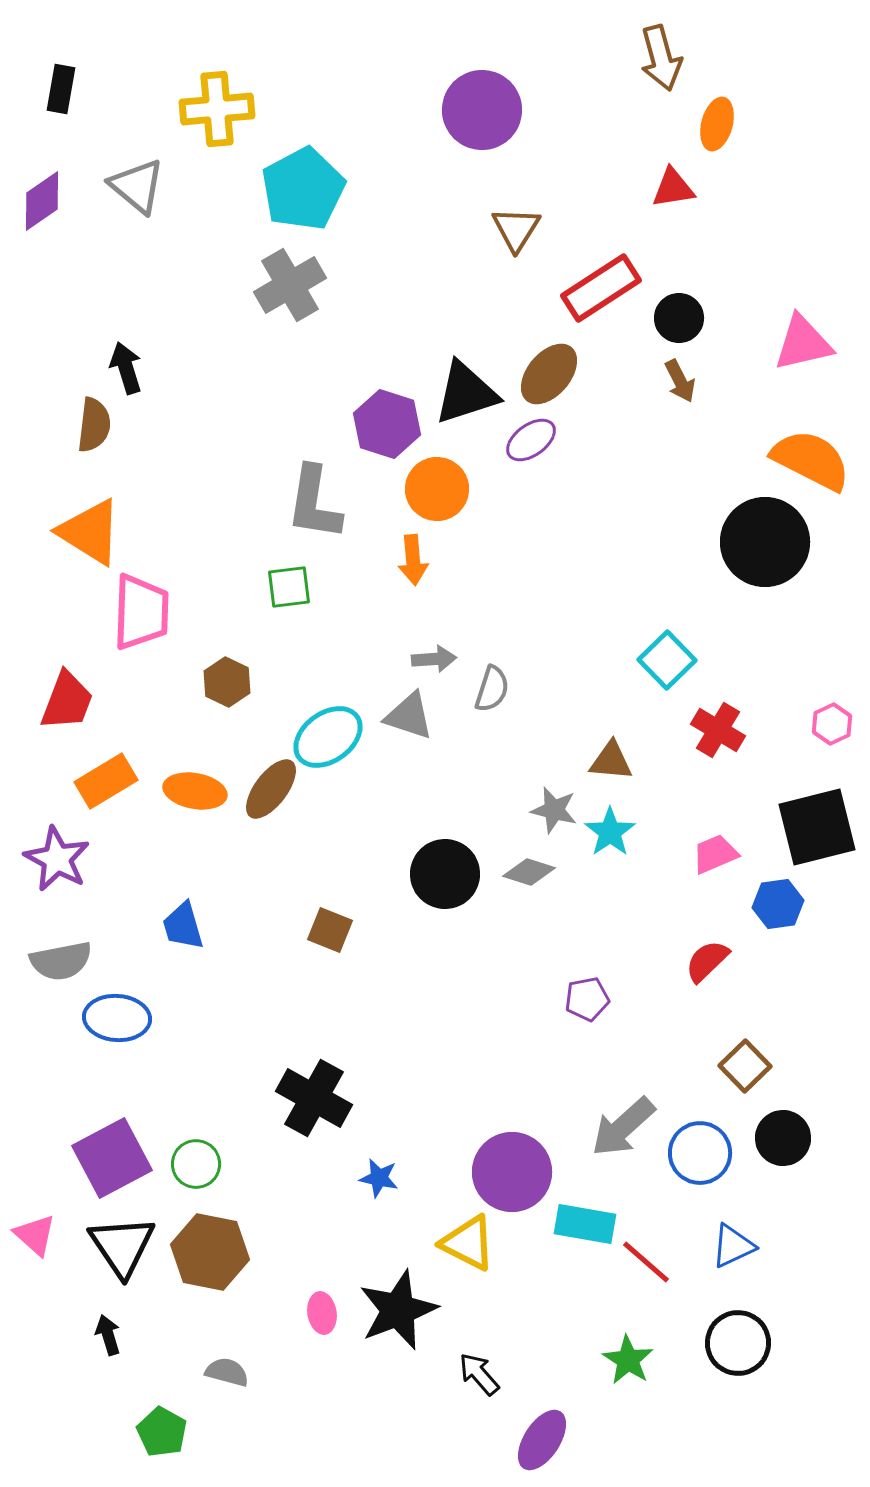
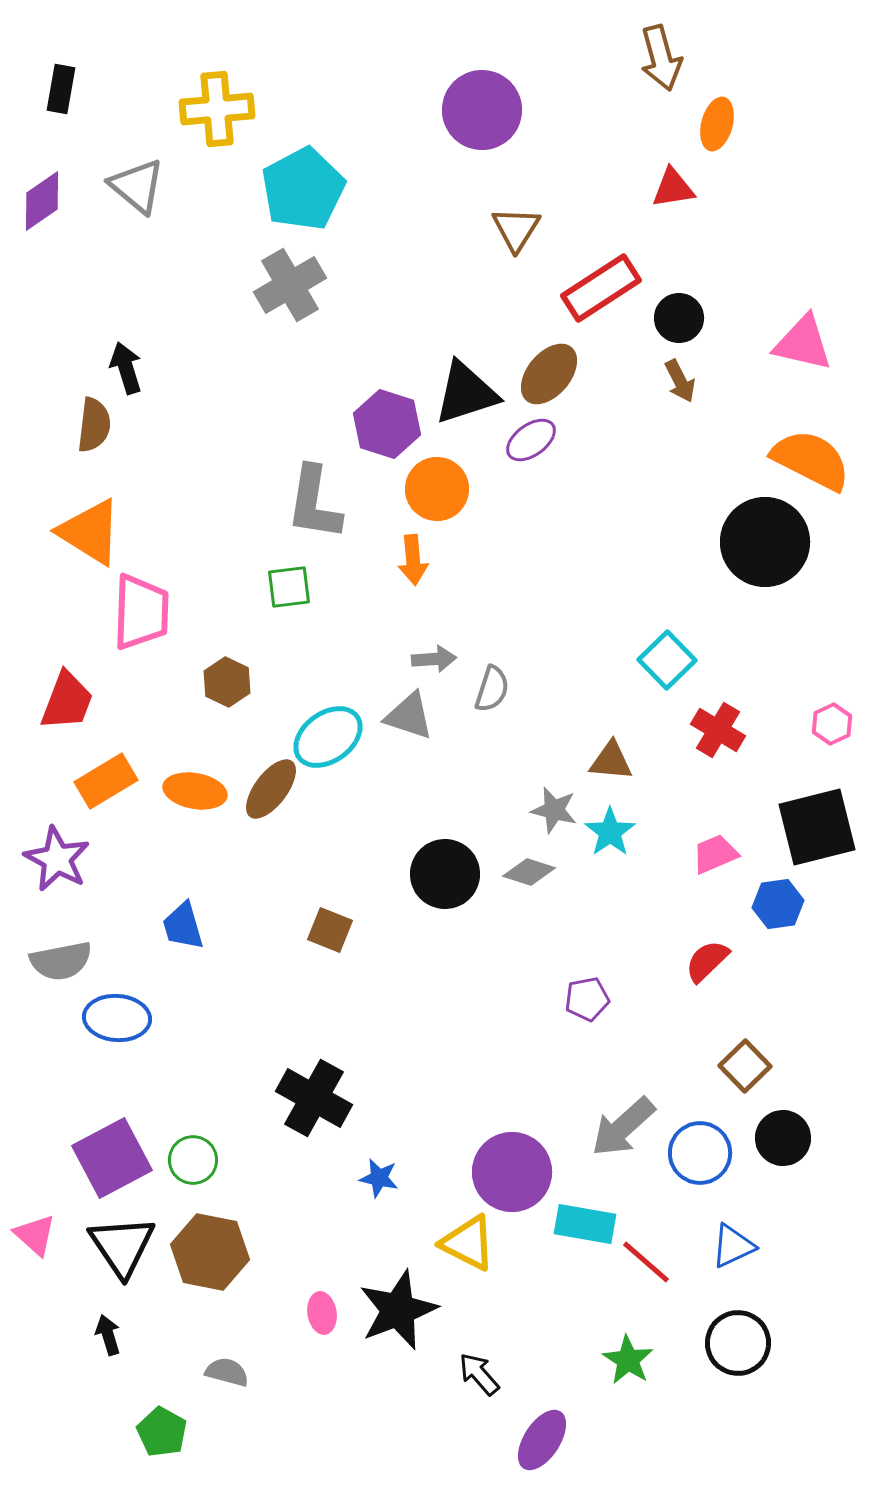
pink triangle at (803, 343): rotated 26 degrees clockwise
green circle at (196, 1164): moved 3 px left, 4 px up
